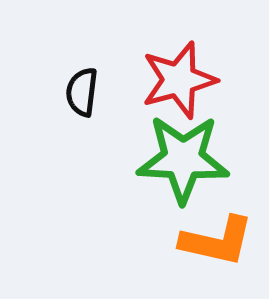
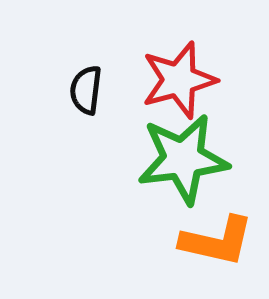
black semicircle: moved 4 px right, 2 px up
green star: rotated 10 degrees counterclockwise
